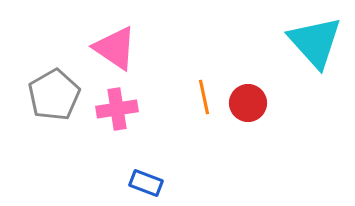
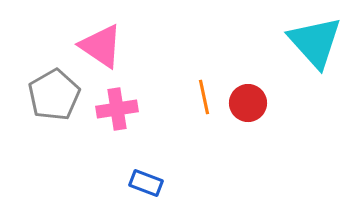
pink triangle: moved 14 px left, 2 px up
